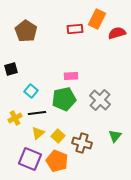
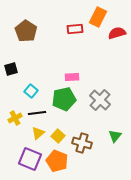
orange rectangle: moved 1 px right, 2 px up
pink rectangle: moved 1 px right, 1 px down
